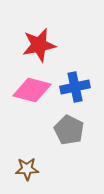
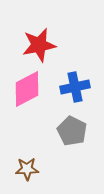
pink diamond: moved 5 px left, 1 px up; rotated 42 degrees counterclockwise
gray pentagon: moved 3 px right, 1 px down
